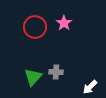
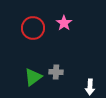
red circle: moved 2 px left, 1 px down
green triangle: rotated 12 degrees clockwise
white arrow: rotated 42 degrees counterclockwise
